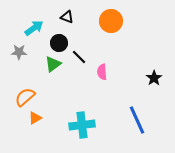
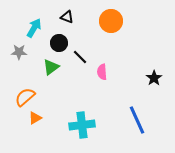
cyan arrow: rotated 24 degrees counterclockwise
black line: moved 1 px right
green triangle: moved 2 px left, 3 px down
